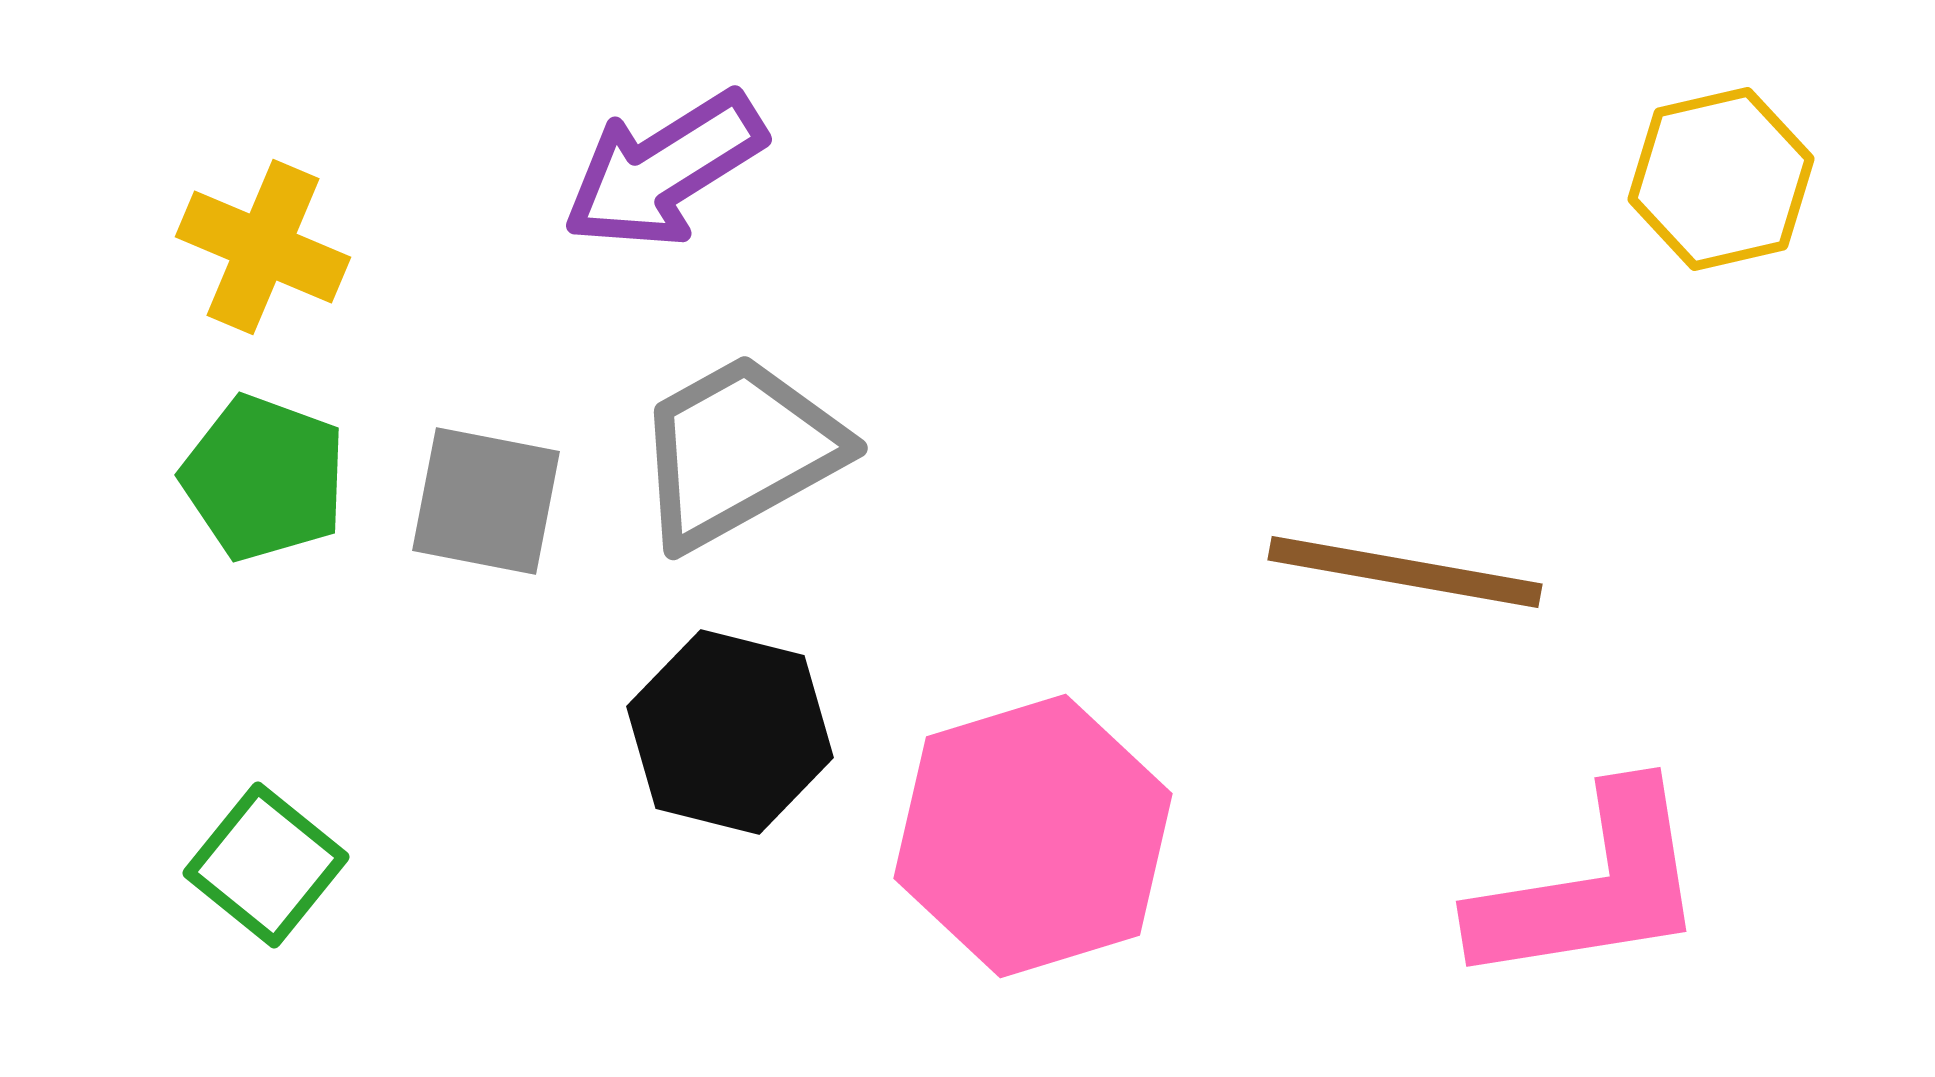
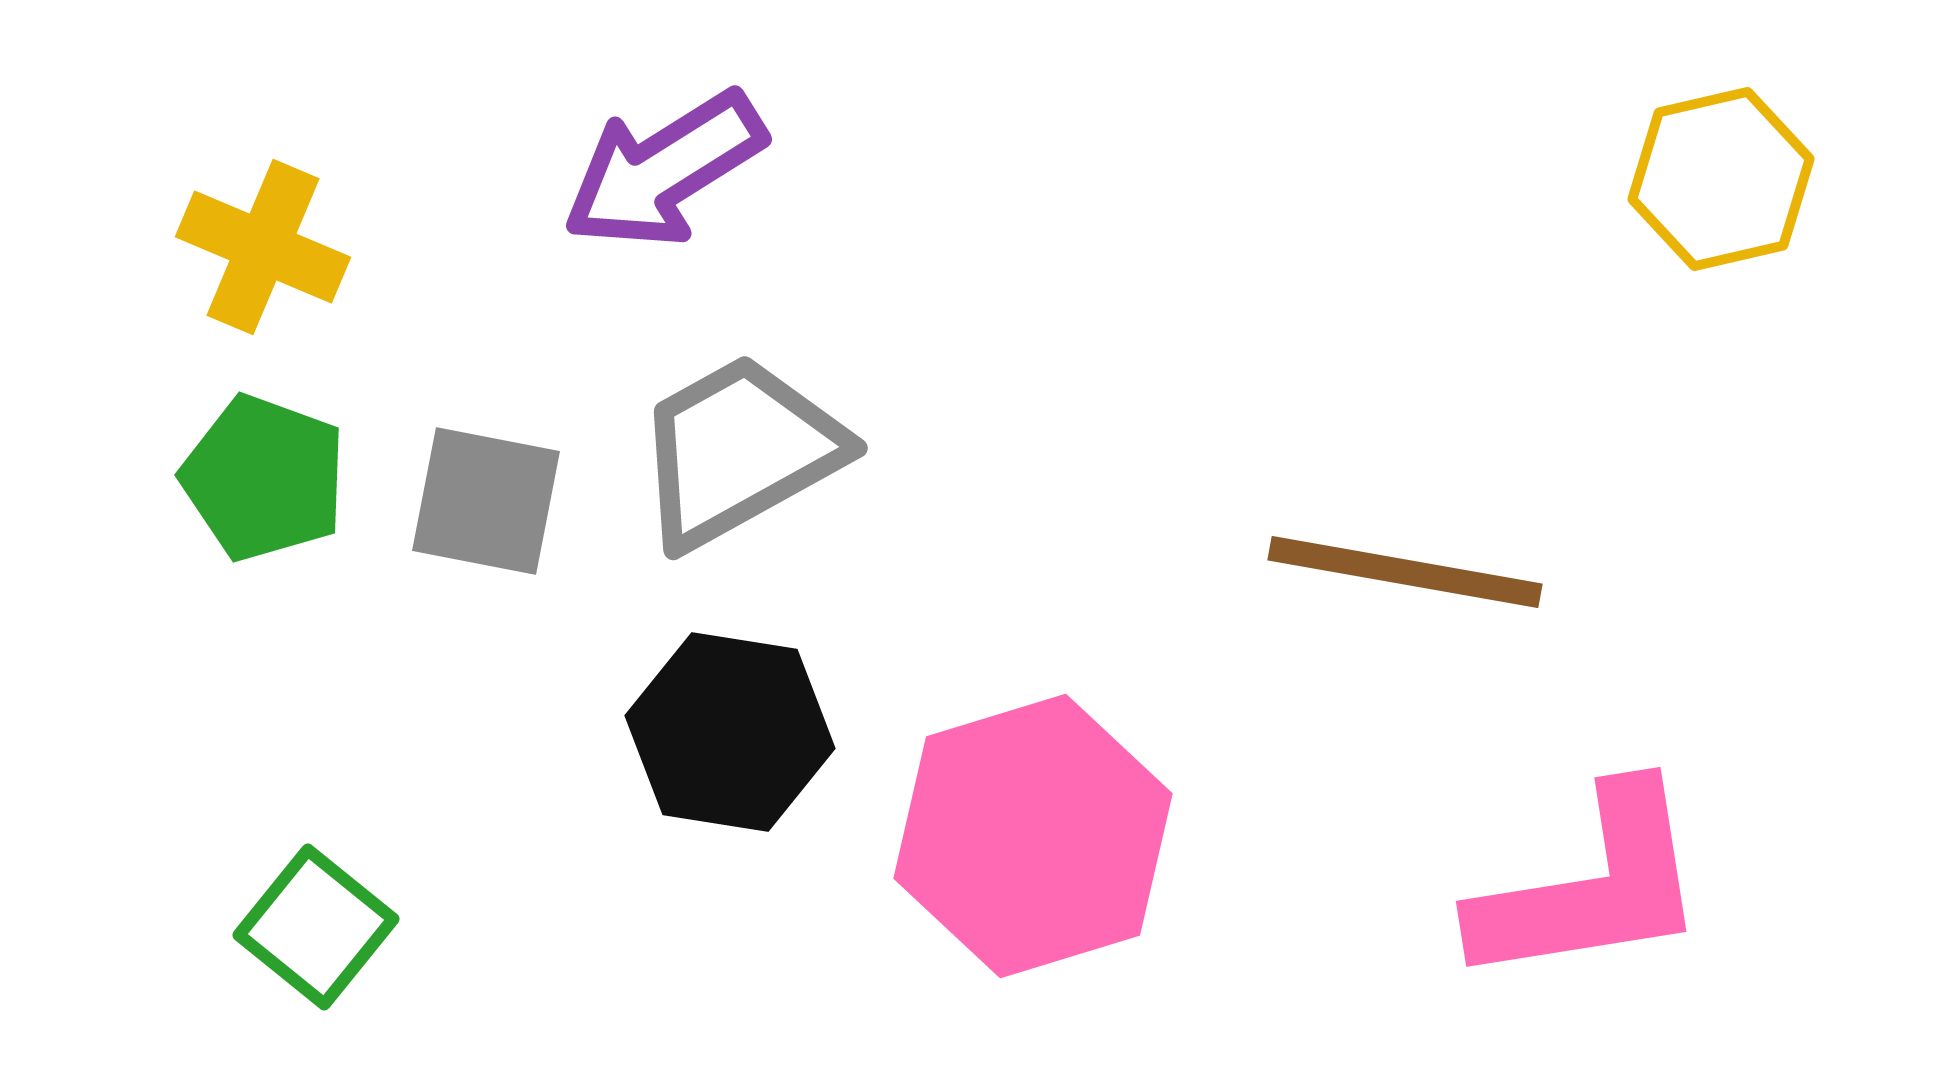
black hexagon: rotated 5 degrees counterclockwise
green square: moved 50 px right, 62 px down
